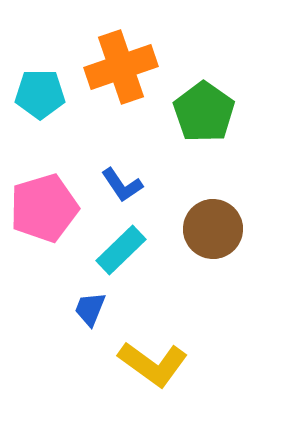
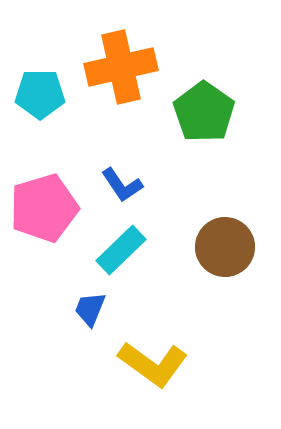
orange cross: rotated 6 degrees clockwise
brown circle: moved 12 px right, 18 px down
